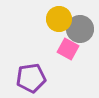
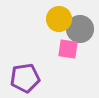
pink square: rotated 20 degrees counterclockwise
purple pentagon: moved 6 px left
